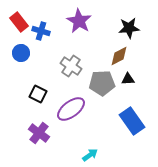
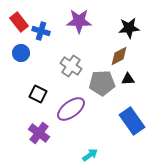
purple star: rotated 30 degrees counterclockwise
